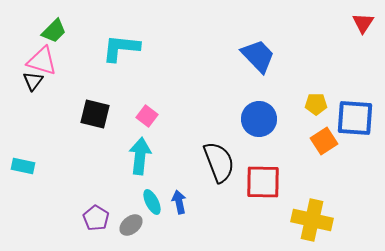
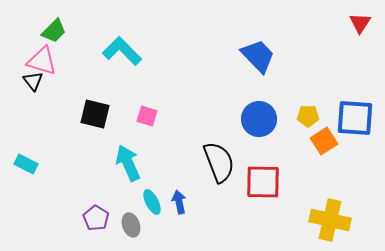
red triangle: moved 3 px left
cyan L-shape: moved 1 px right, 3 px down; rotated 39 degrees clockwise
black triangle: rotated 15 degrees counterclockwise
yellow pentagon: moved 8 px left, 12 px down
pink square: rotated 20 degrees counterclockwise
cyan arrow: moved 12 px left, 7 px down; rotated 30 degrees counterclockwise
cyan rectangle: moved 3 px right, 2 px up; rotated 15 degrees clockwise
yellow cross: moved 18 px right
gray ellipse: rotated 70 degrees counterclockwise
